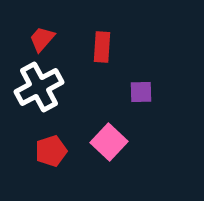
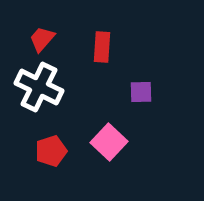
white cross: rotated 36 degrees counterclockwise
